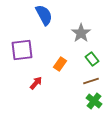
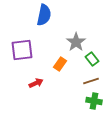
blue semicircle: rotated 40 degrees clockwise
gray star: moved 5 px left, 9 px down
red arrow: rotated 24 degrees clockwise
green cross: rotated 28 degrees counterclockwise
